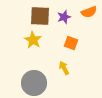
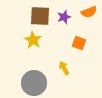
orange square: moved 8 px right
